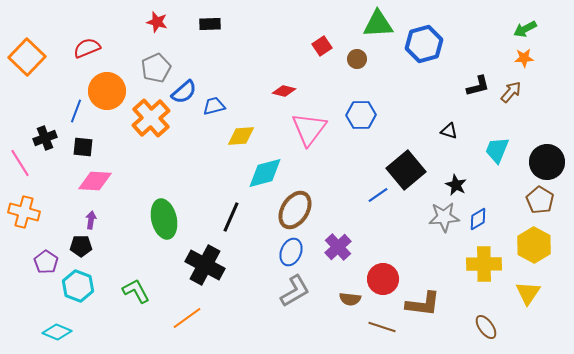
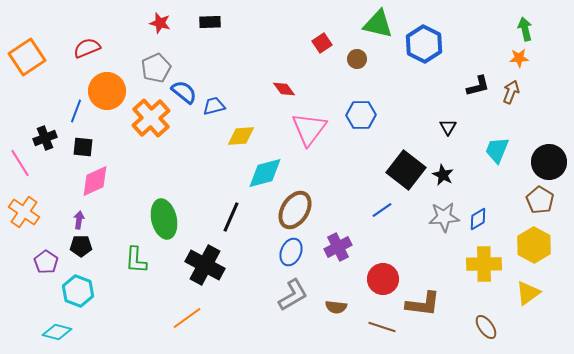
red star at (157, 22): moved 3 px right, 1 px down
black rectangle at (210, 24): moved 2 px up
green triangle at (378, 24): rotated 16 degrees clockwise
green arrow at (525, 29): rotated 105 degrees clockwise
blue hexagon at (424, 44): rotated 18 degrees counterclockwise
red square at (322, 46): moved 3 px up
orange square at (27, 57): rotated 12 degrees clockwise
orange star at (524, 58): moved 5 px left
red diamond at (284, 91): moved 2 px up; rotated 40 degrees clockwise
blue semicircle at (184, 92): rotated 100 degrees counterclockwise
brown arrow at (511, 92): rotated 20 degrees counterclockwise
black triangle at (449, 131): moved 1 px left, 4 px up; rotated 42 degrees clockwise
black circle at (547, 162): moved 2 px right
black square at (406, 170): rotated 12 degrees counterclockwise
pink diamond at (95, 181): rotated 28 degrees counterclockwise
black star at (456, 185): moved 13 px left, 10 px up
blue line at (378, 195): moved 4 px right, 15 px down
orange cross at (24, 212): rotated 20 degrees clockwise
purple arrow at (91, 220): moved 12 px left
purple cross at (338, 247): rotated 16 degrees clockwise
cyan hexagon at (78, 286): moved 5 px down
green L-shape at (136, 291): moved 31 px up; rotated 148 degrees counterclockwise
gray L-shape at (295, 291): moved 2 px left, 4 px down
yellow triangle at (528, 293): rotated 20 degrees clockwise
brown semicircle at (350, 299): moved 14 px left, 8 px down
cyan diamond at (57, 332): rotated 8 degrees counterclockwise
